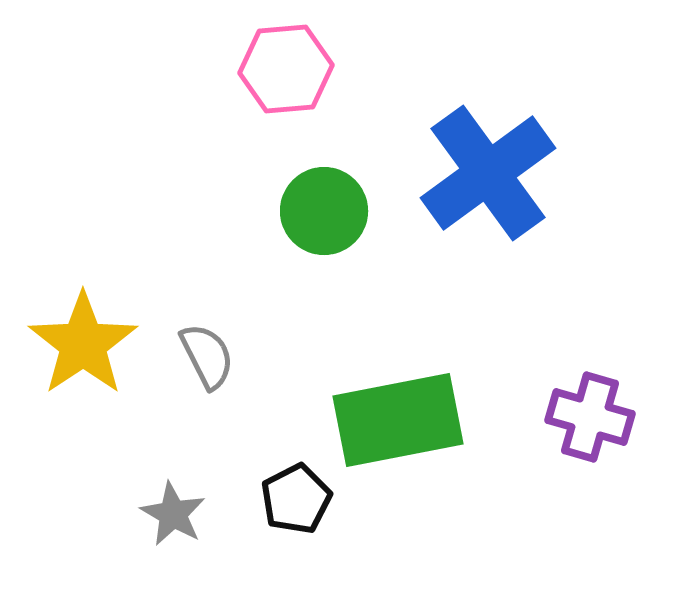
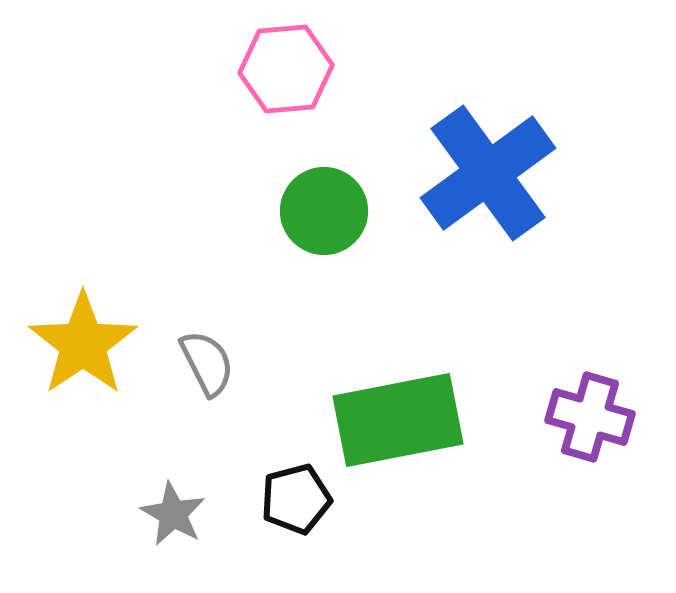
gray semicircle: moved 7 px down
black pentagon: rotated 12 degrees clockwise
